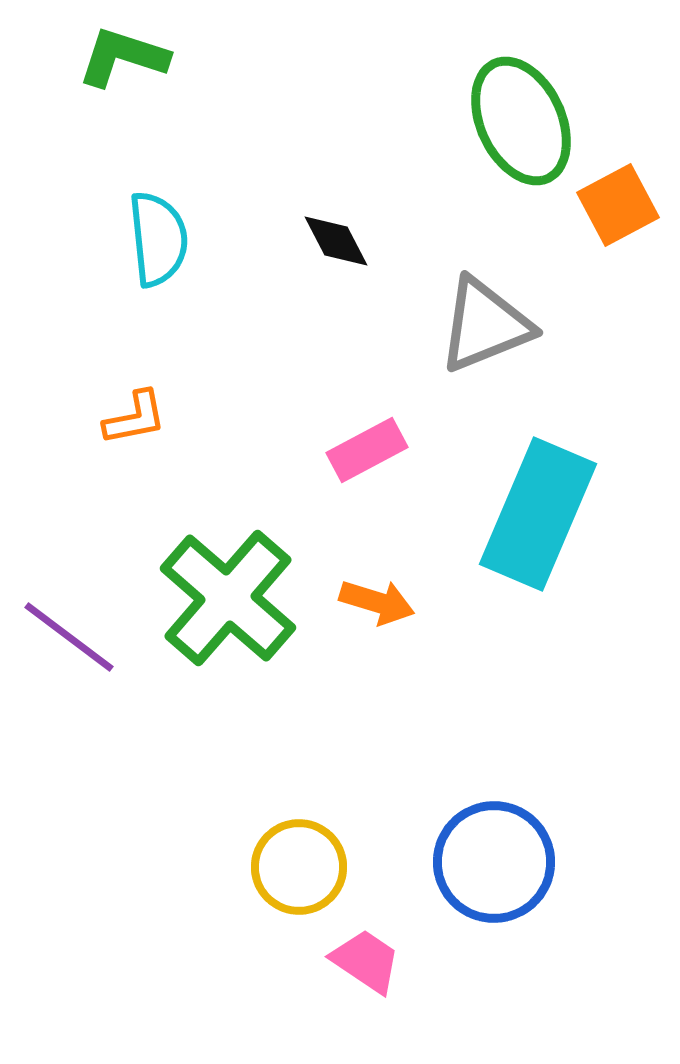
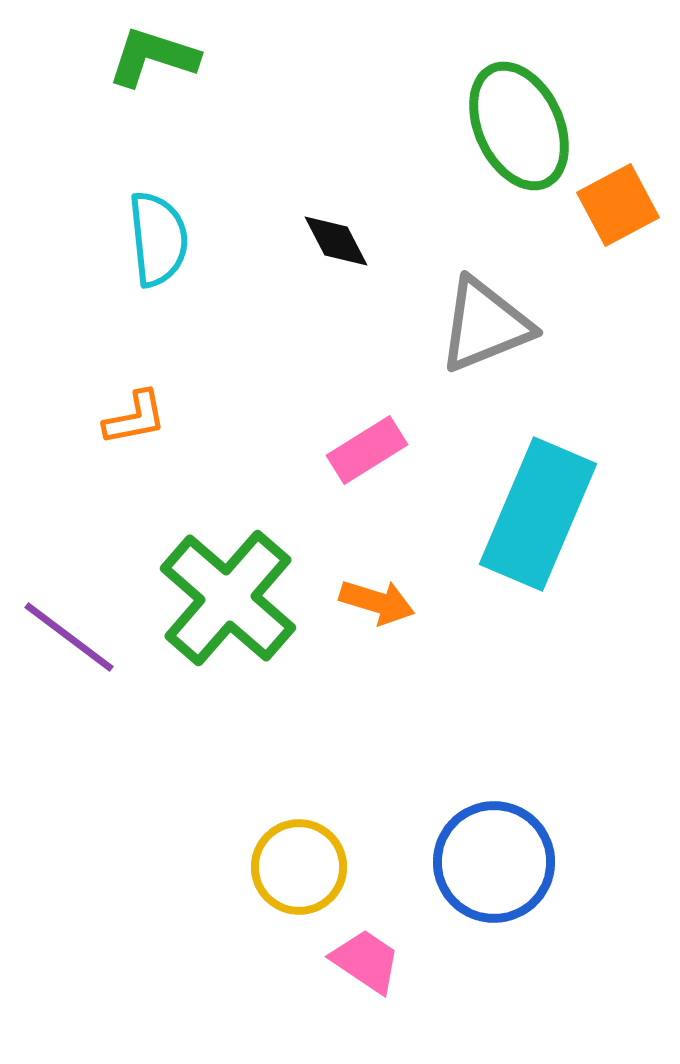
green L-shape: moved 30 px right
green ellipse: moved 2 px left, 5 px down
pink rectangle: rotated 4 degrees counterclockwise
